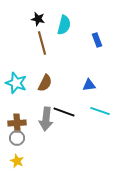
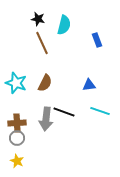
brown line: rotated 10 degrees counterclockwise
